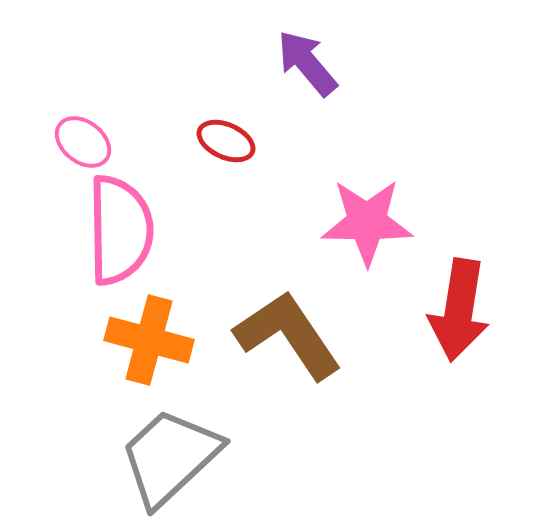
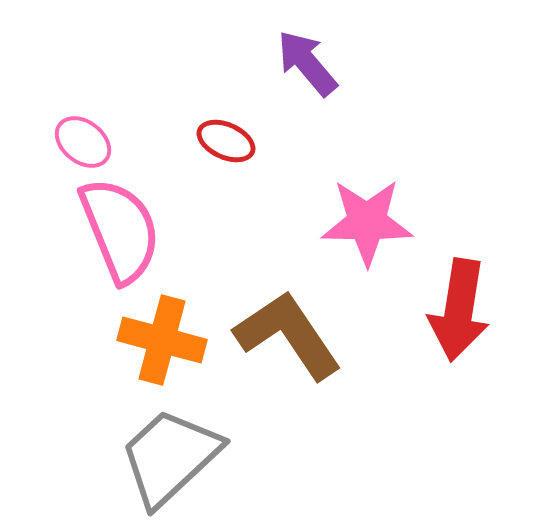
pink semicircle: rotated 21 degrees counterclockwise
orange cross: moved 13 px right
